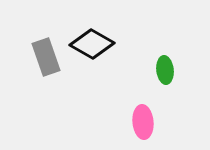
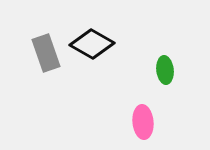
gray rectangle: moved 4 px up
